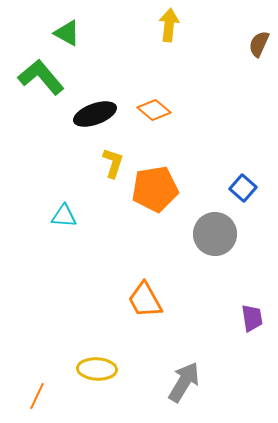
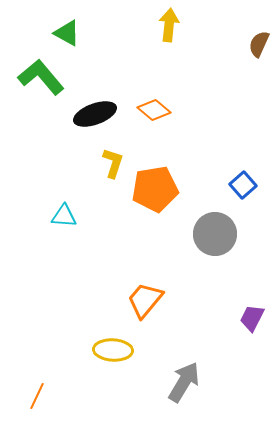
blue square: moved 3 px up; rotated 8 degrees clockwise
orange trapezoid: rotated 69 degrees clockwise
purple trapezoid: rotated 144 degrees counterclockwise
yellow ellipse: moved 16 px right, 19 px up
